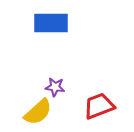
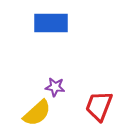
red trapezoid: rotated 48 degrees counterclockwise
yellow semicircle: moved 1 px left, 1 px down
